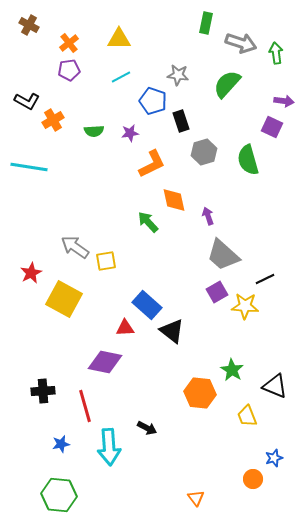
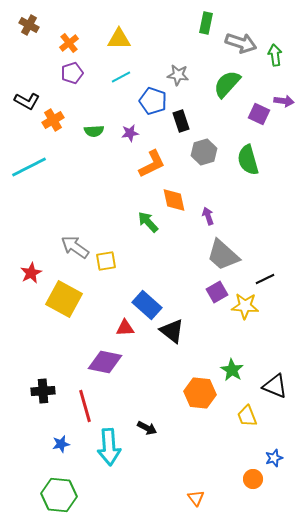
green arrow at (276, 53): moved 1 px left, 2 px down
purple pentagon at (69, 70): moved 3 px right, 3 px down; rotated 10 degrees counterclockwise
purple square at (272, 127): moved 13 px left, 13 px up
cyan line at (29, 167): rotated 36 degrees counterclockwise
